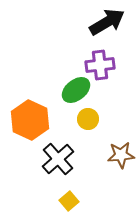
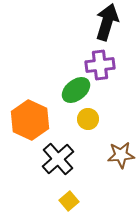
black arrow: rotated 42 degrees counterclockwise
